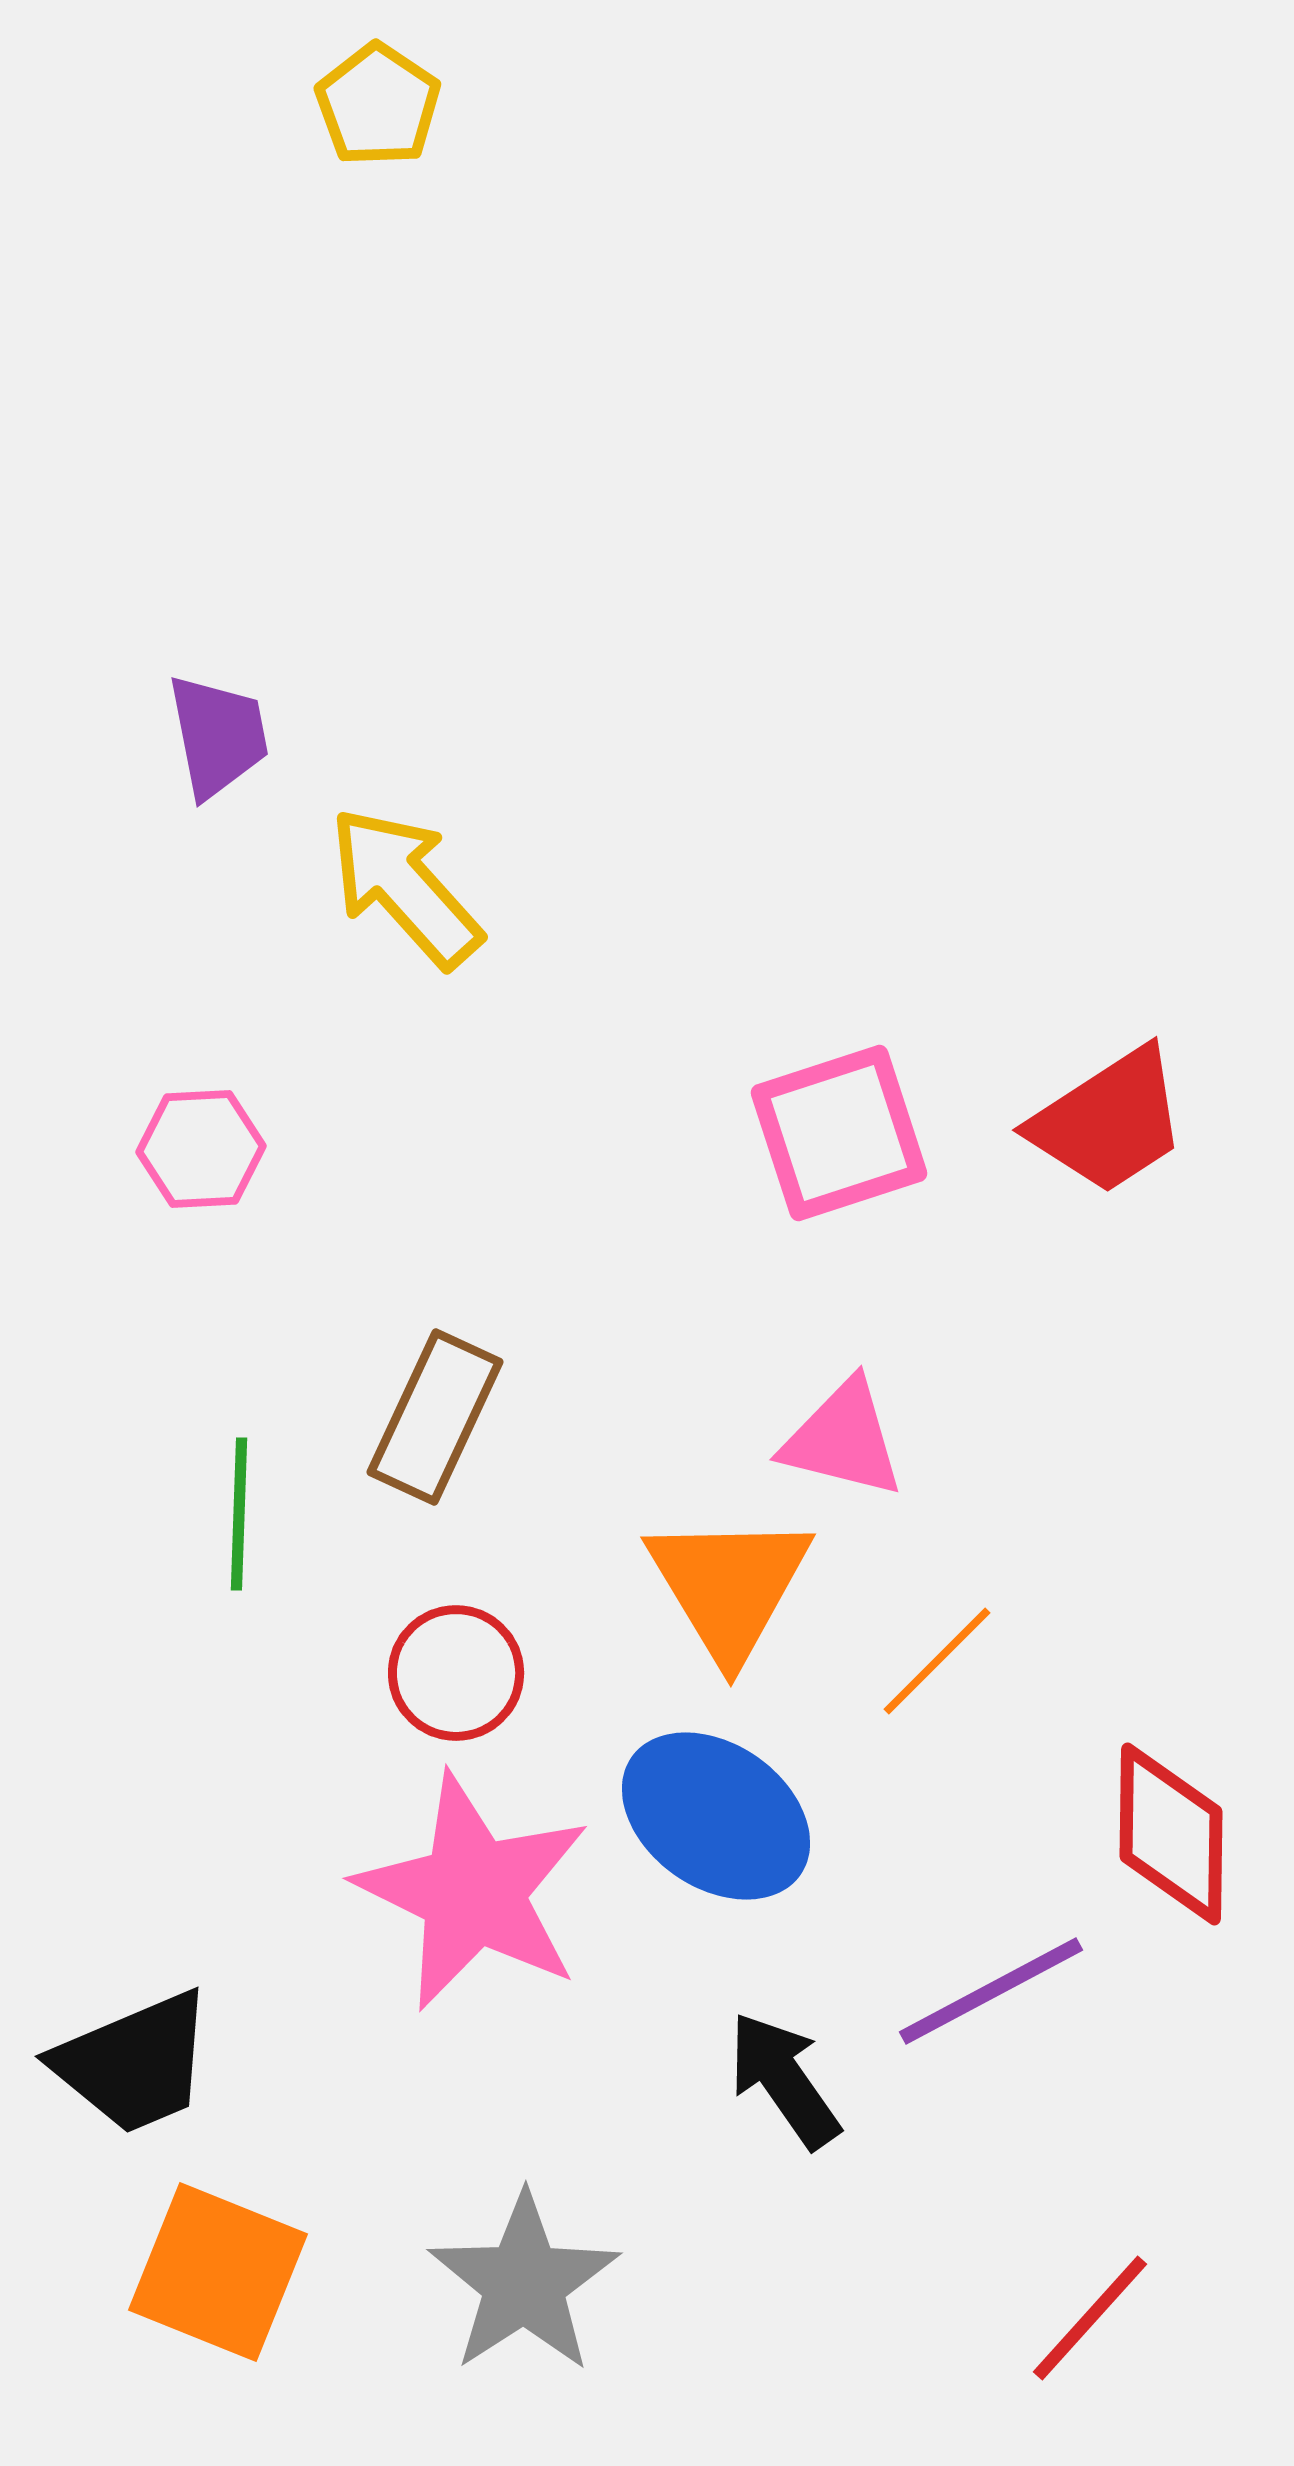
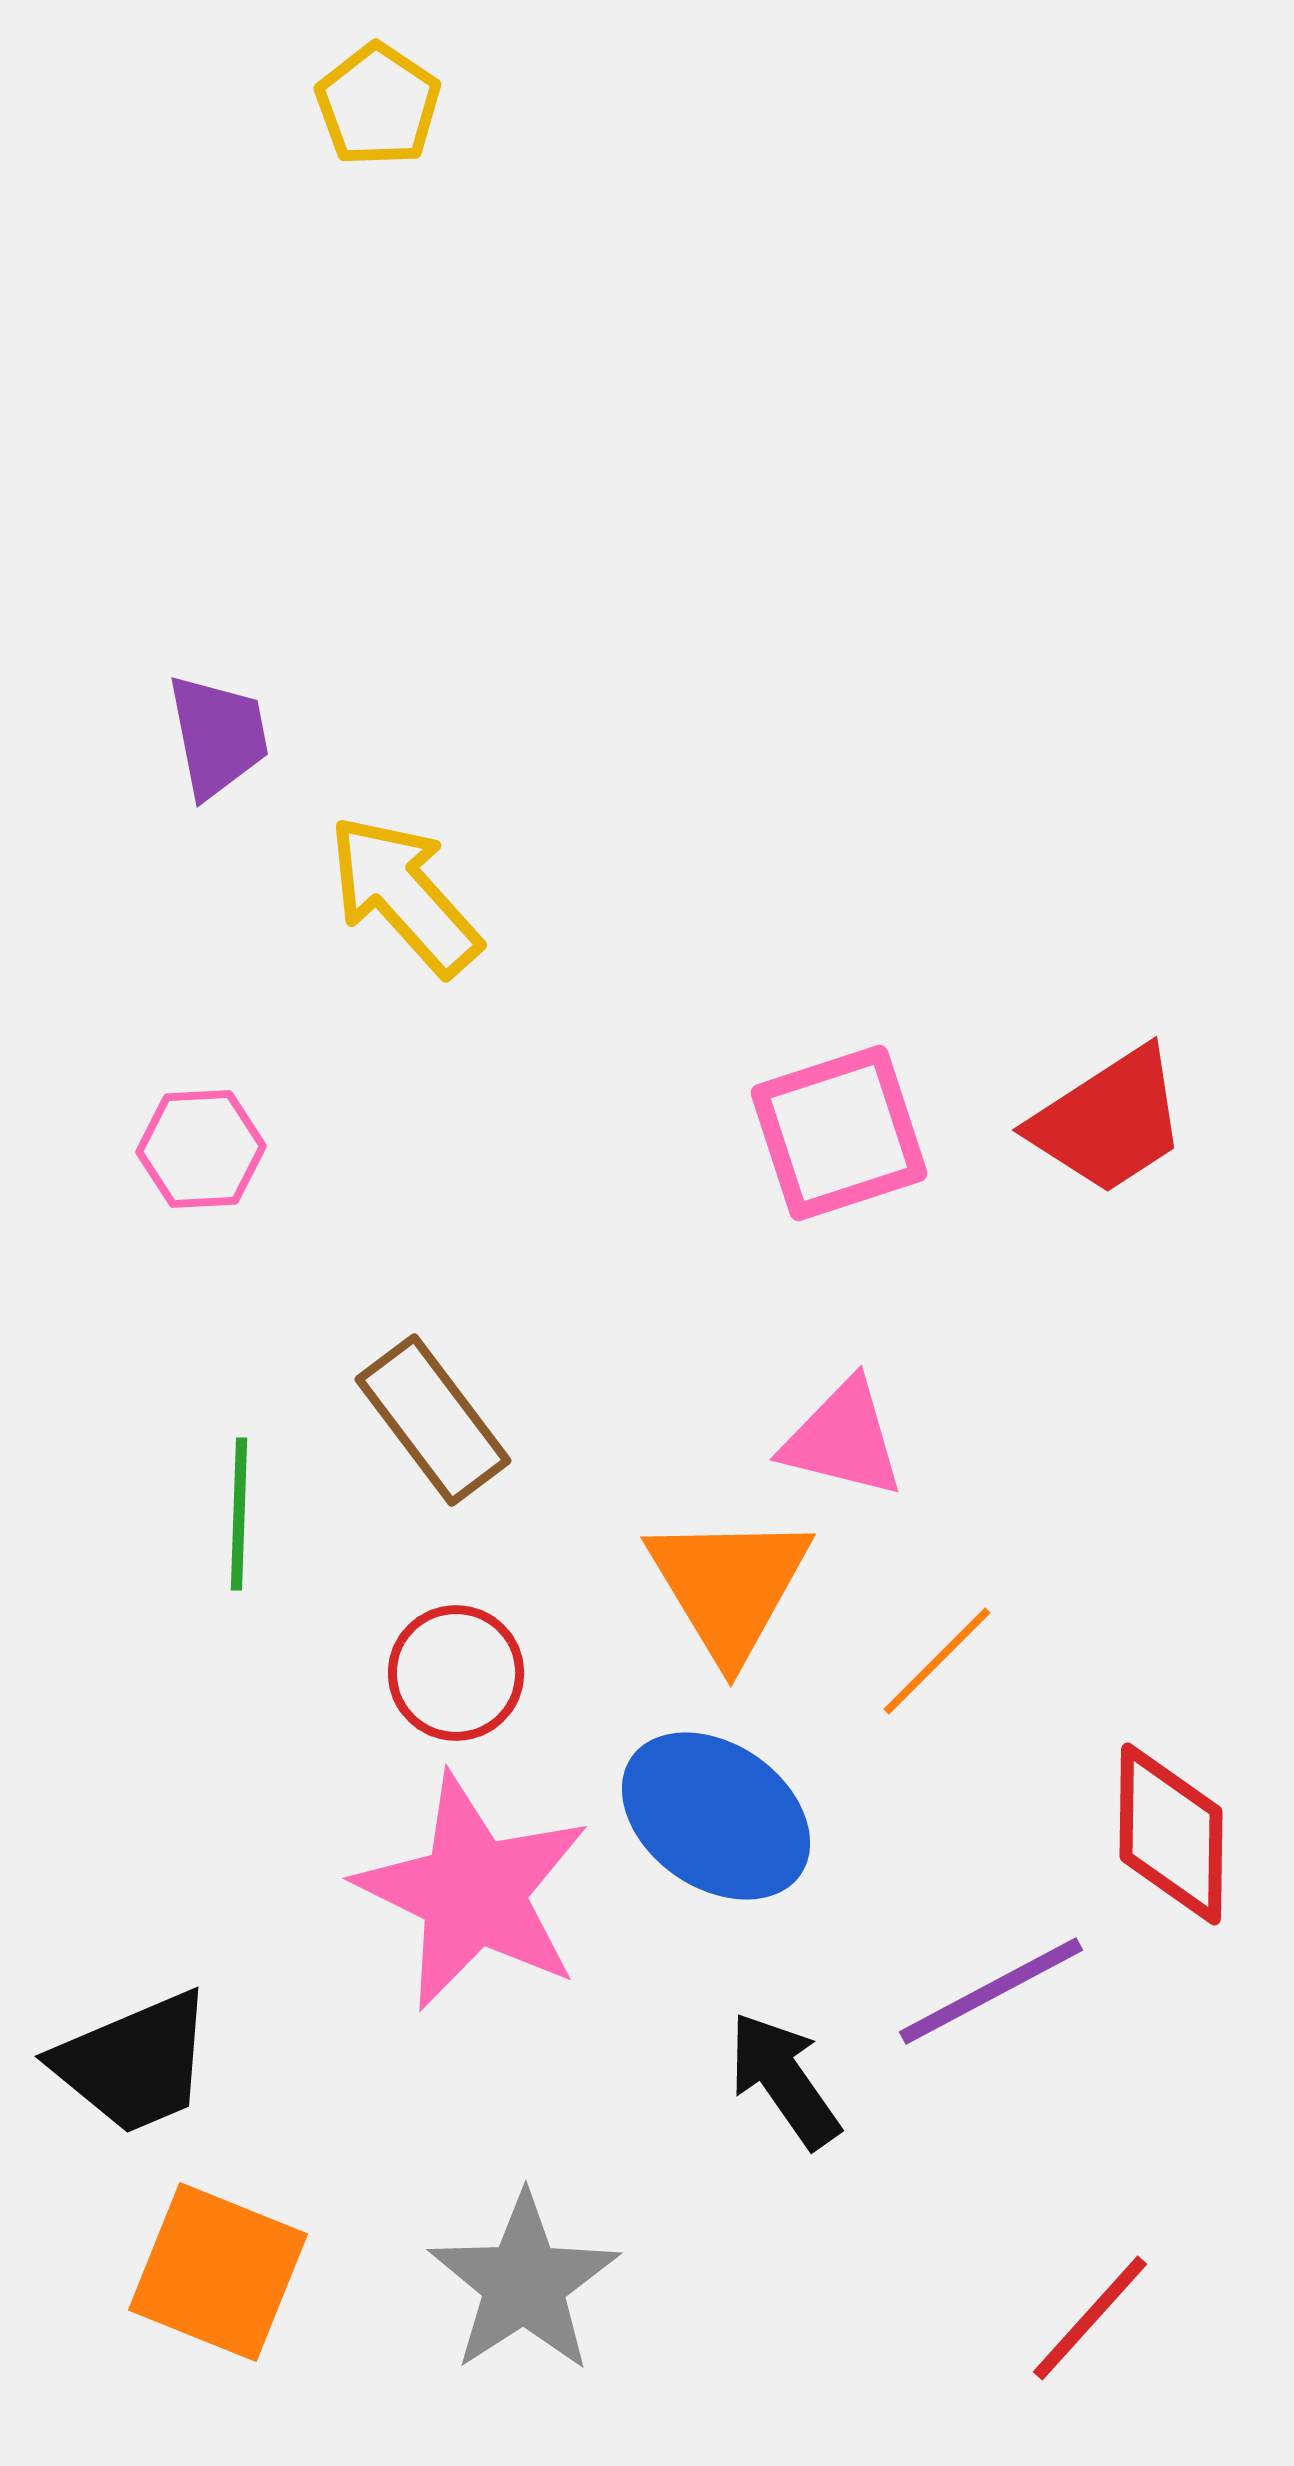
yellow arrow: moved 1 px left, 8 px down
brown rectangle: moved 2 px left, 3 px down; rotated 62 degrees counterclockwise
